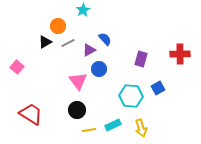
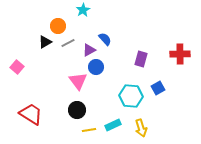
blue circle: moved 3 px left, 2 px up
